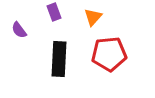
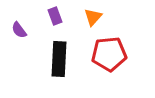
purple rectangle: moved 1 px right, 4 px down
